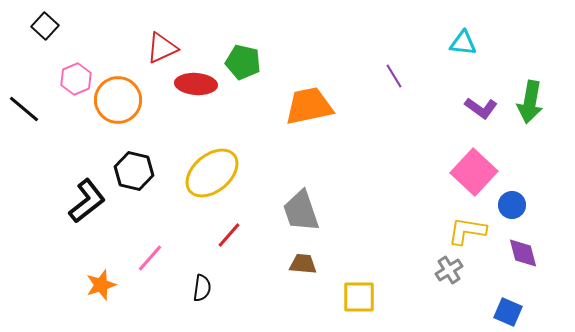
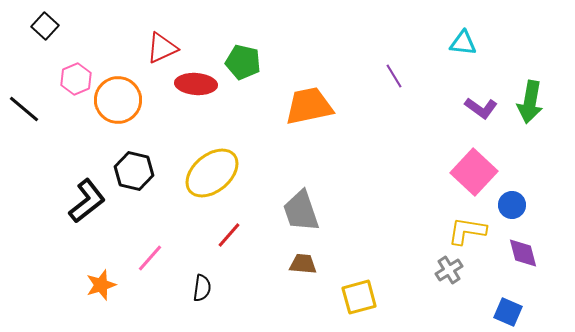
yellow square: rotated 15 degrees counterclockwise
